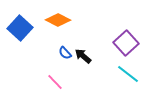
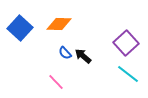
orange diamond: moved 1 px right, 4 px down; rotated 25 degrees counterclockwise
pink line: moved 1 px right
